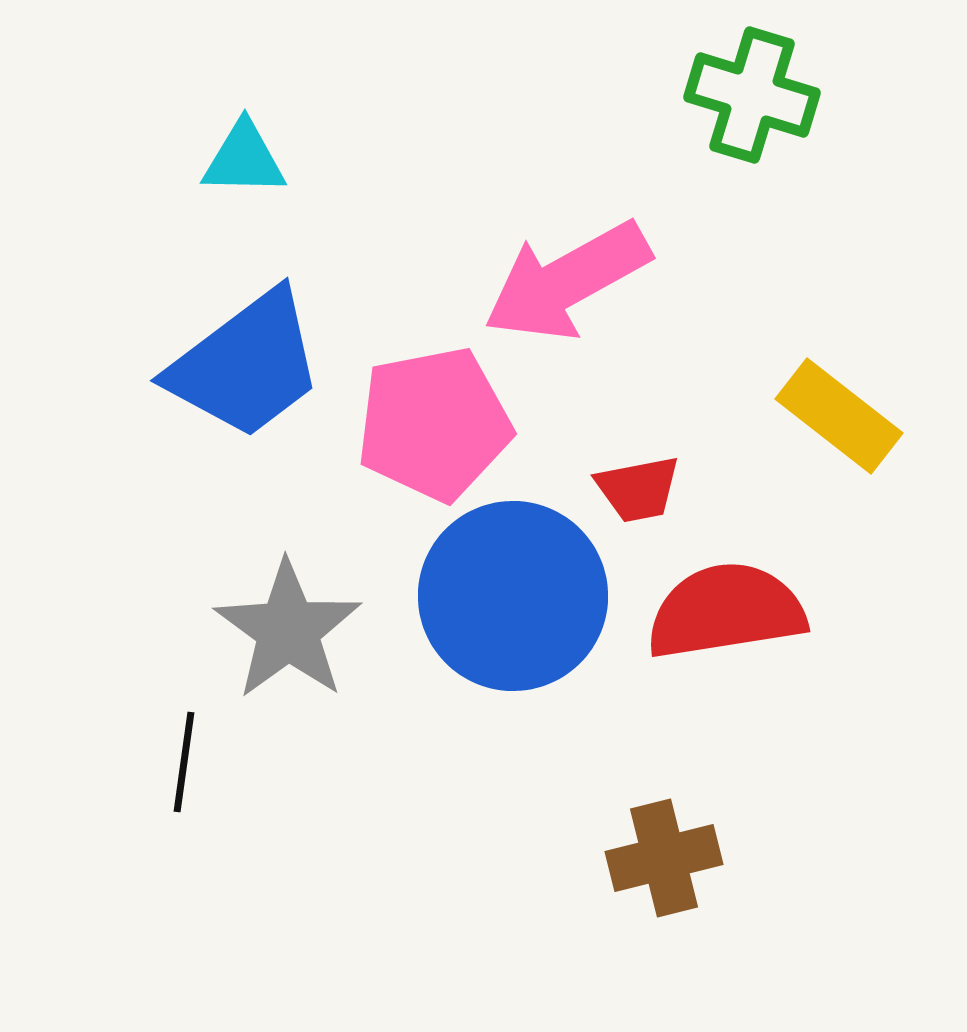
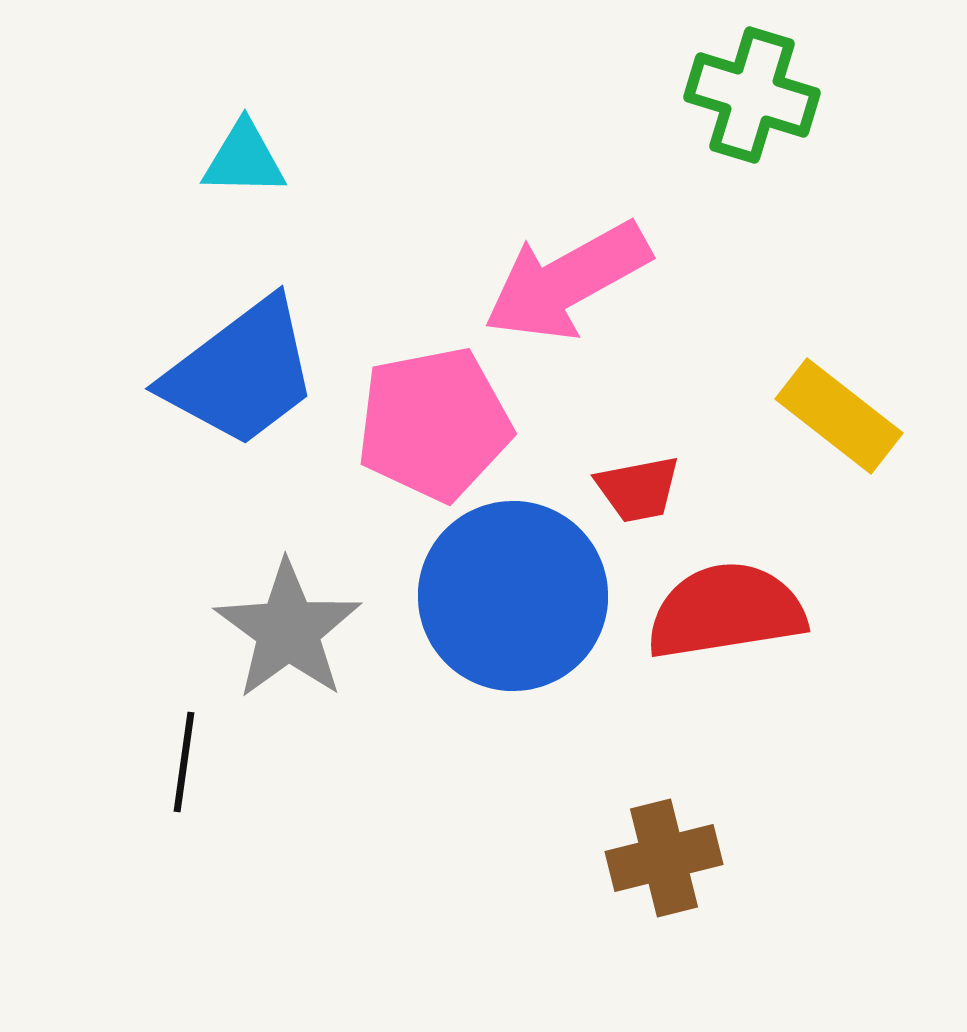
blue trapezoid: moved 5 px left, 8 px down
